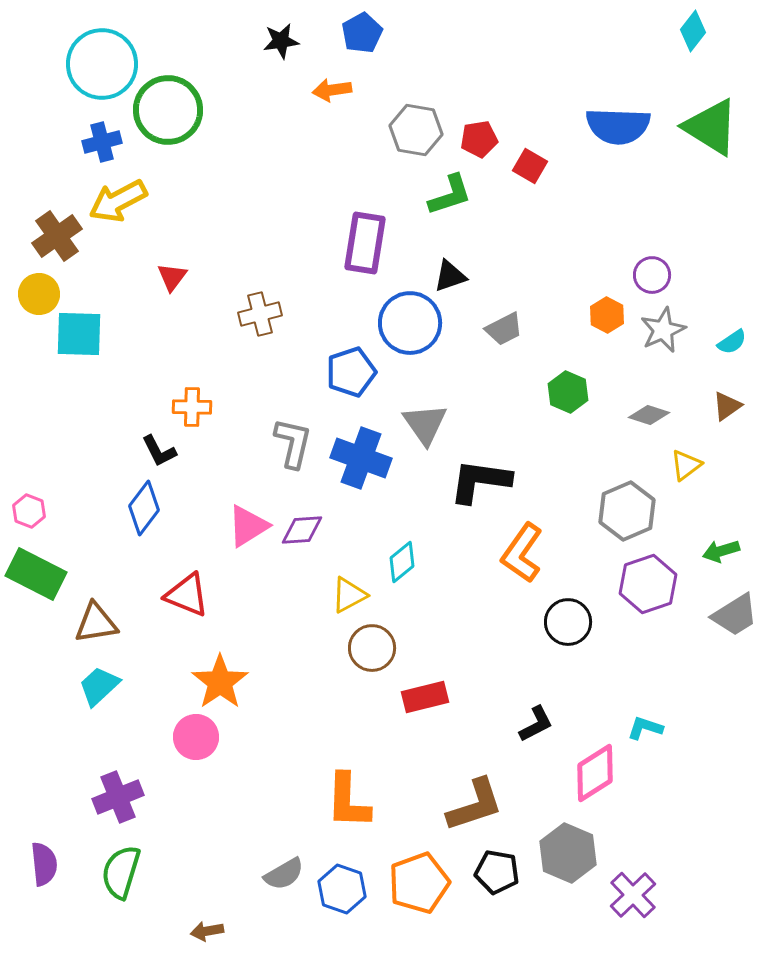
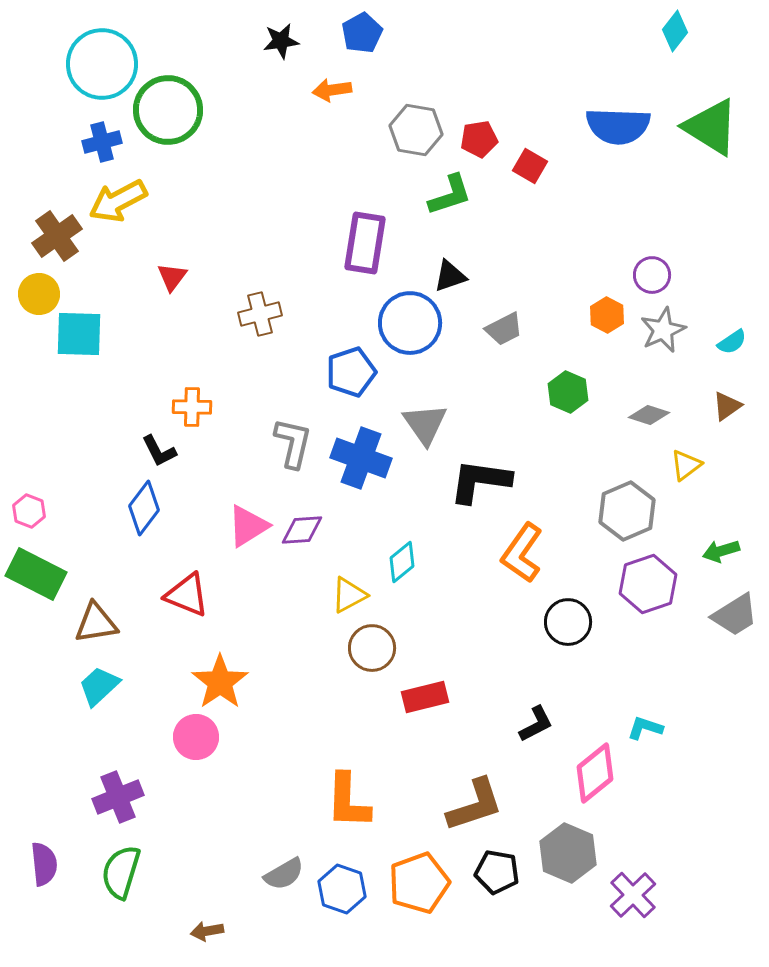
cyan diamond at (693, 31): moved 18 px left
pink diamond at (595, 773): rotated 6 degrees counterclockwise
